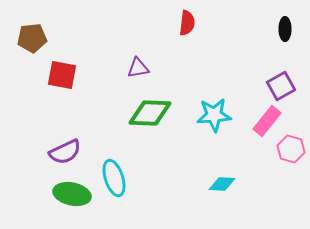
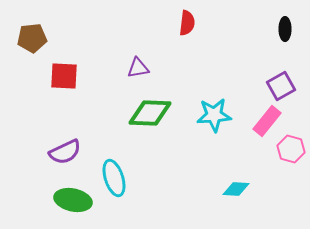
red square: moved 2 px right, 1 px down; rotated 8 degrees counterclockwise
cyan diamond: moved 14 px right, 5 px down
green ellipse: moved 1 px right, 6 px down
